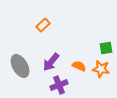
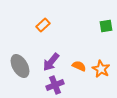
green square: moved 22 px up
orange star: rotated 18 degrees clockwise
purple cross: moved 4 px left
